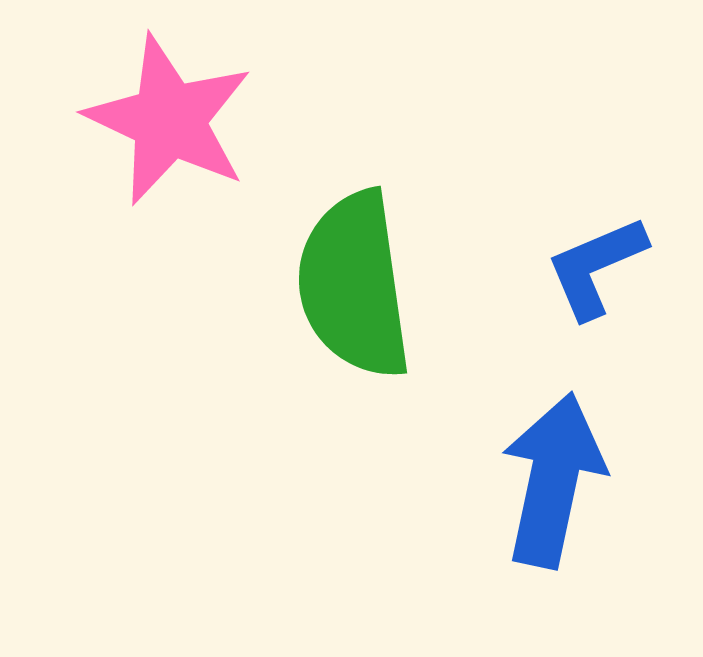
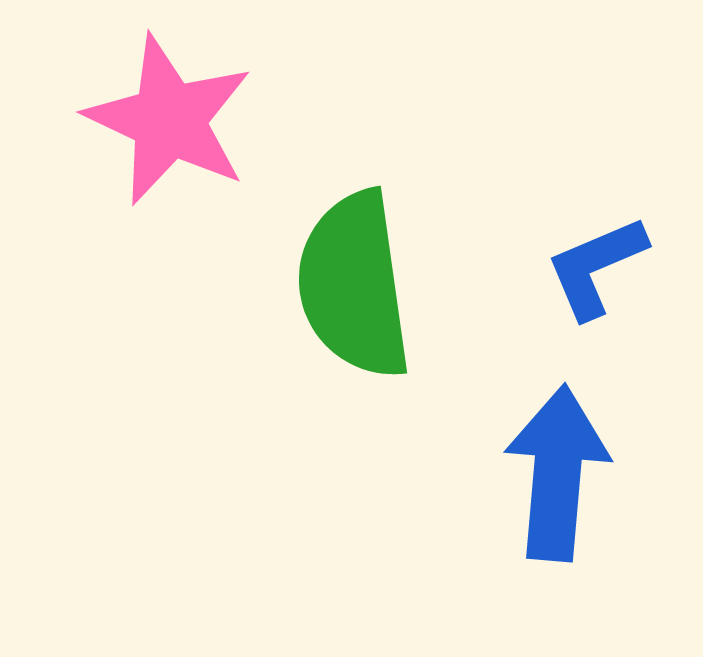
blue arrow: moved 4 px right, 7 px up; rotated 7 degrees counterclockwise
